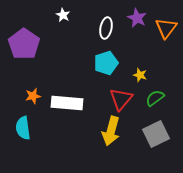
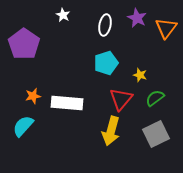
white ellipse: moved 1 px left, 3 px up
cyan semicircle: moved 2 px up; rotated 50 degrees clockwise
